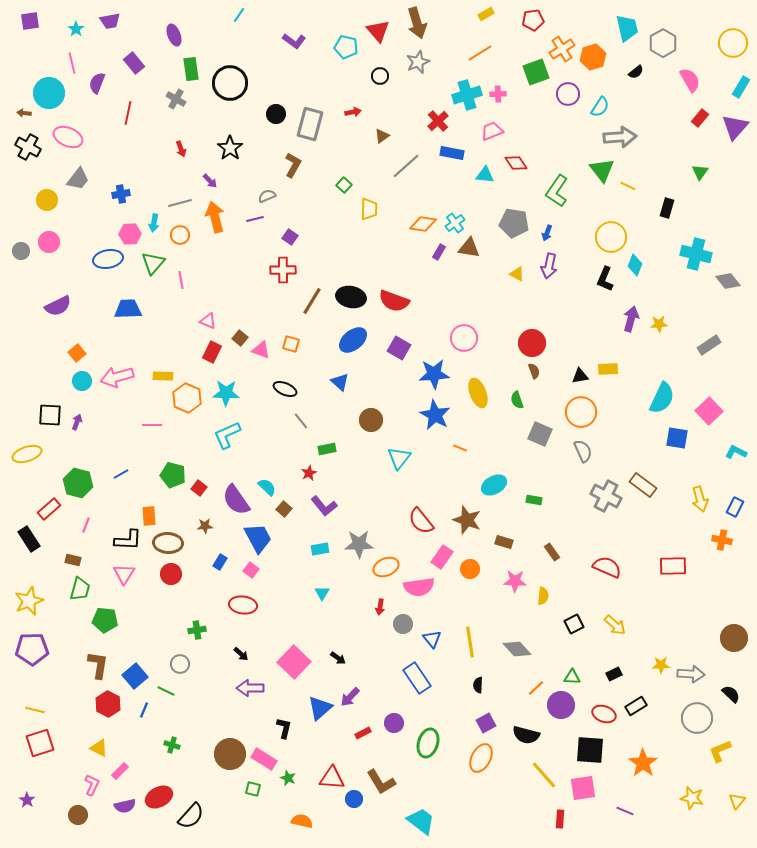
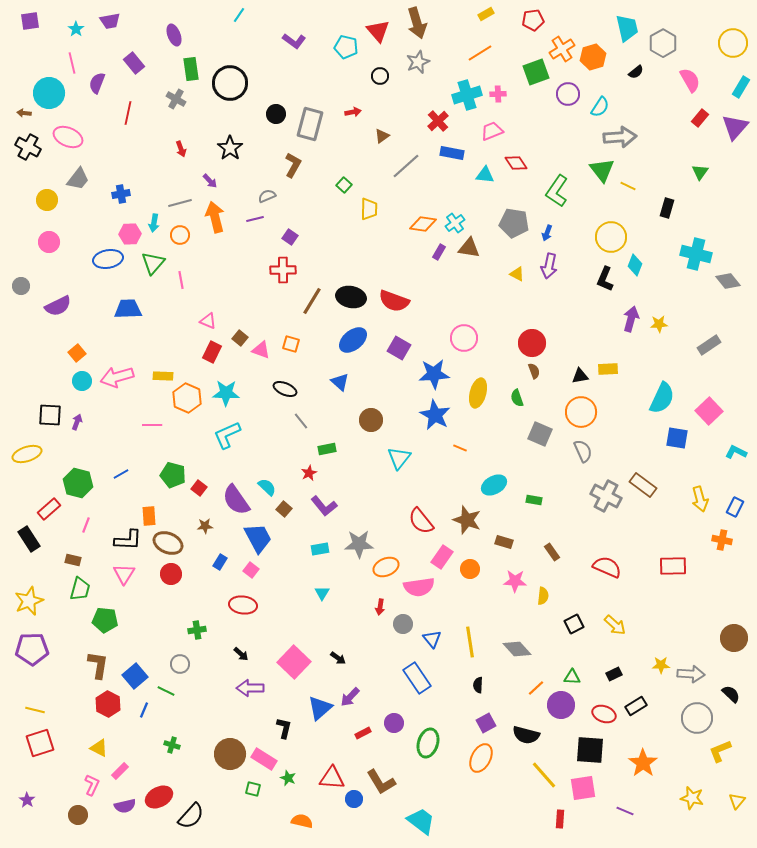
gray circle at (21, 251): moved 35 px down
yellow ellipse at (478, 393): rotated 36 degrees clockwise
green semicircle at (517, 400): moved 2 px up
brown ellipse at (168, 543): rotated 20 degrees clockwise
